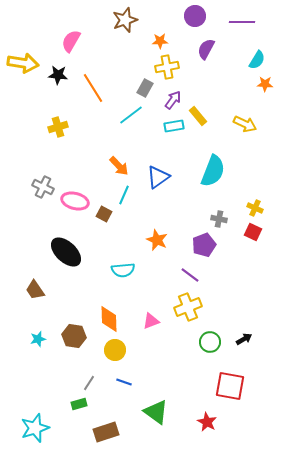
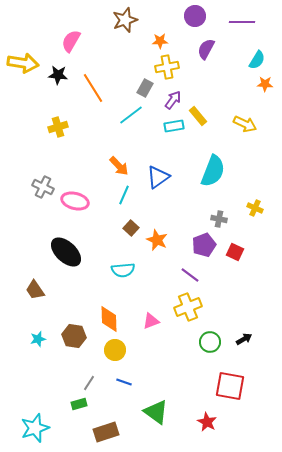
brown square at (104, 214): moved 27 px right, 14 px down; rotated 14 degrees clockwise
red square at (253, 232): moved 18 px left, 20 px down
